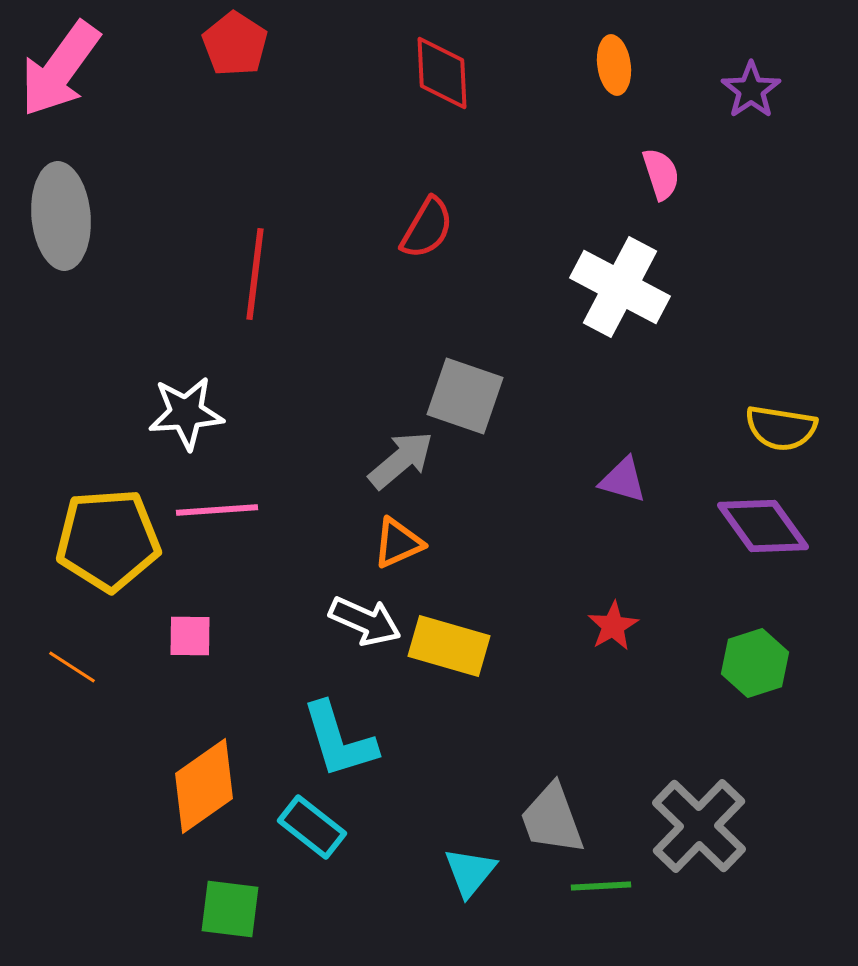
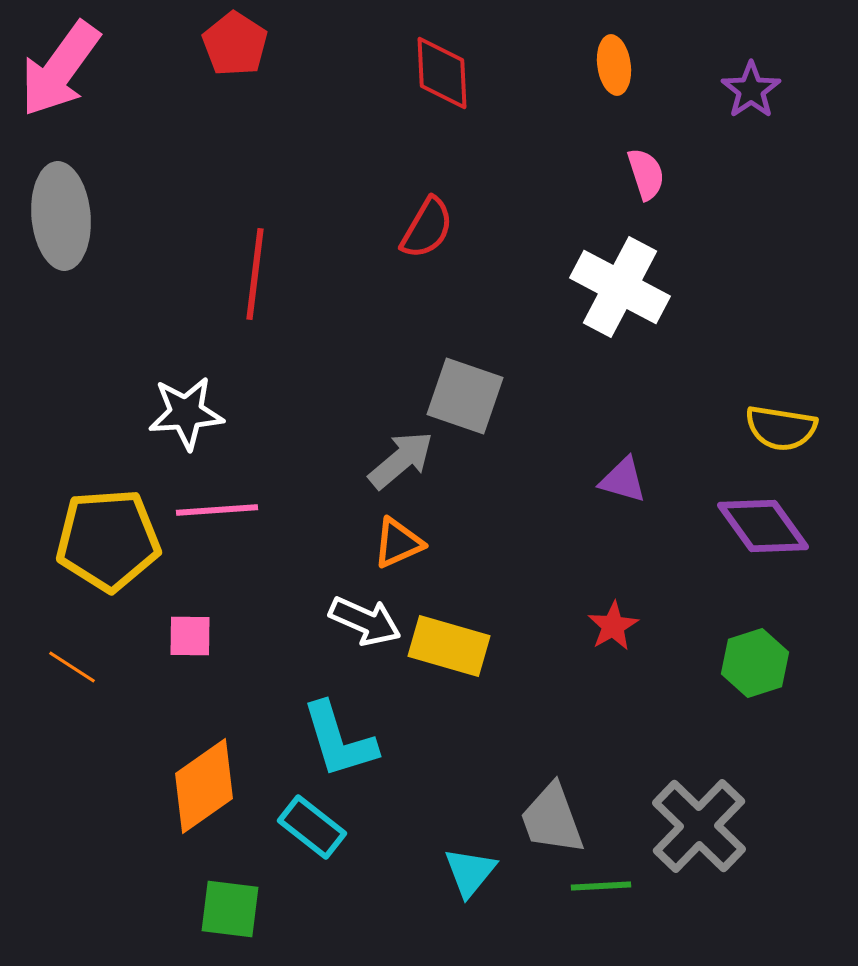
pink semicircle: moved 15 px left
